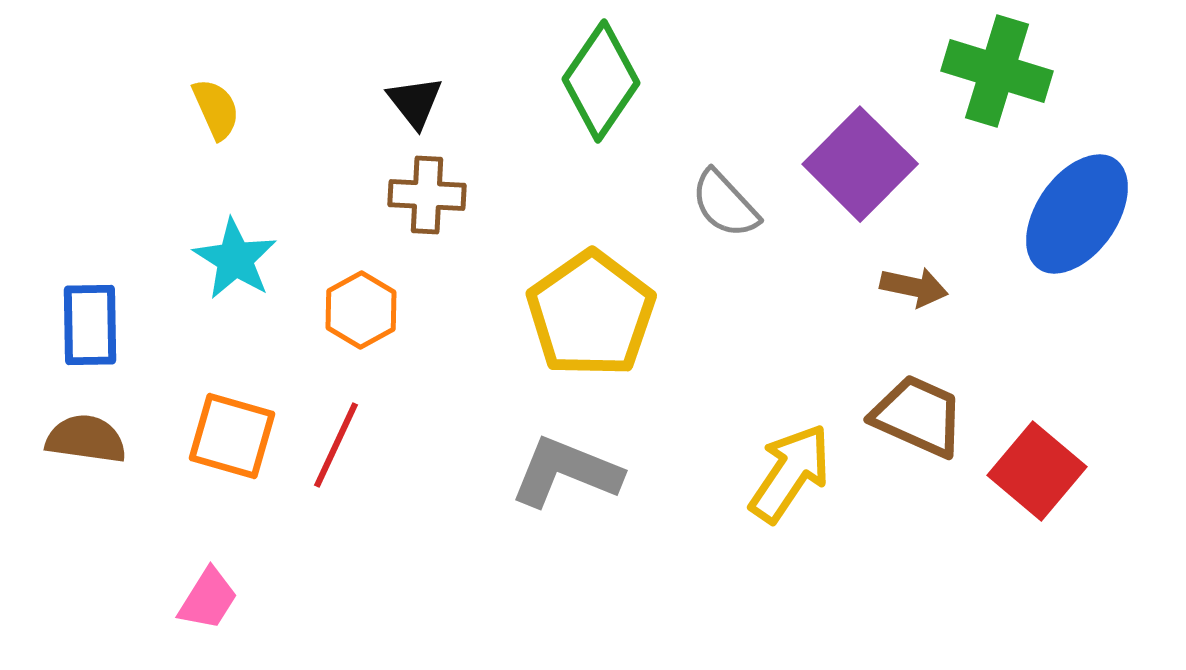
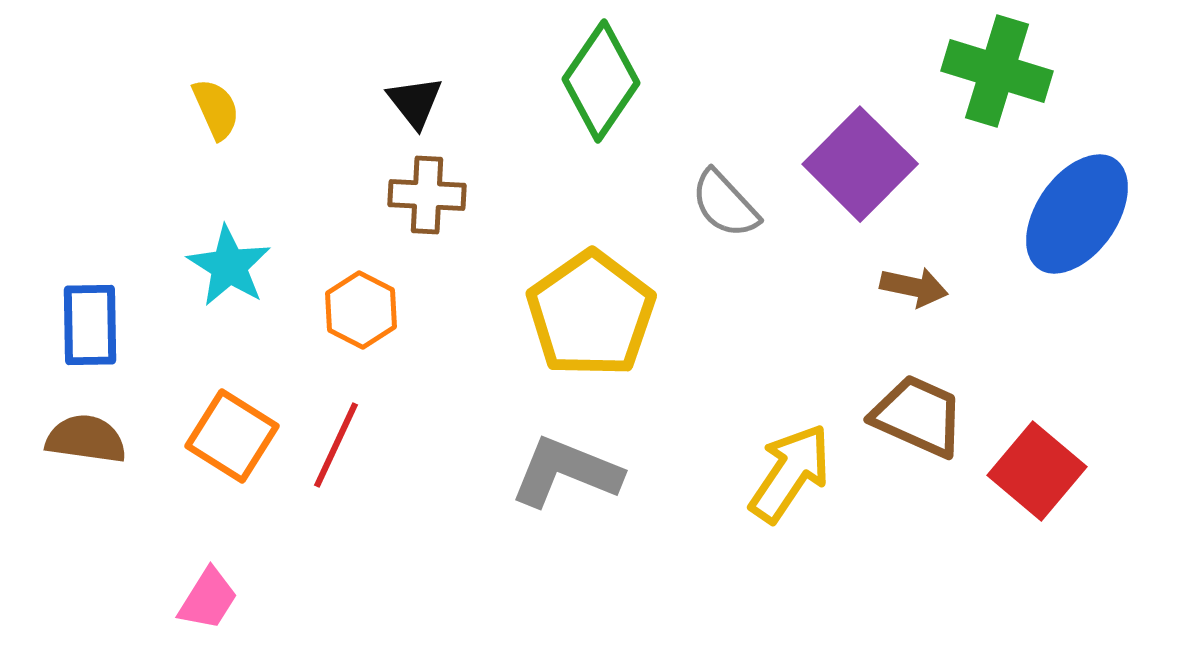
cyan star: moved 6 px left, 7 px down
orange hexagon: rotated 4 degrees counterclockwise
orange square: rotated 16 degrees clockwise
